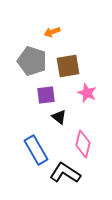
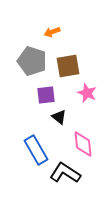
pink diamond: rotated 20 degrees counterclockwise
